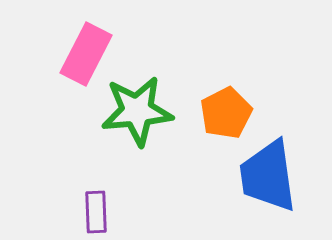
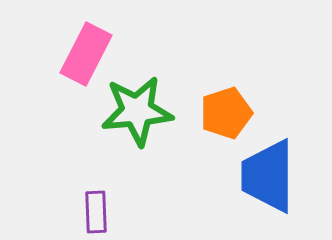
orange pentagon: rotated 9 degrees clockwise
blue trapezoid: rotated 8 degrees clockwise
